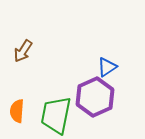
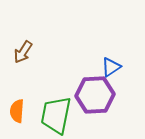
brown arrow: moved 1 px down
blue triangle: moved 4 px right
purple hexagon: moved 2 px up; rotated 21 degrees clockwise
